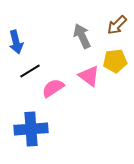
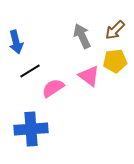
brown arrow: moved 2 px left, 5 px down
